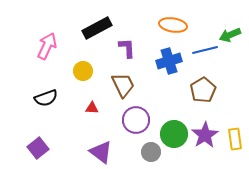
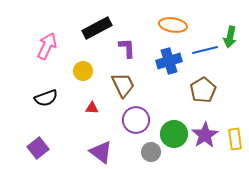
green arrow: moved 2 px down; rotated 55 degrees counterclockwise
